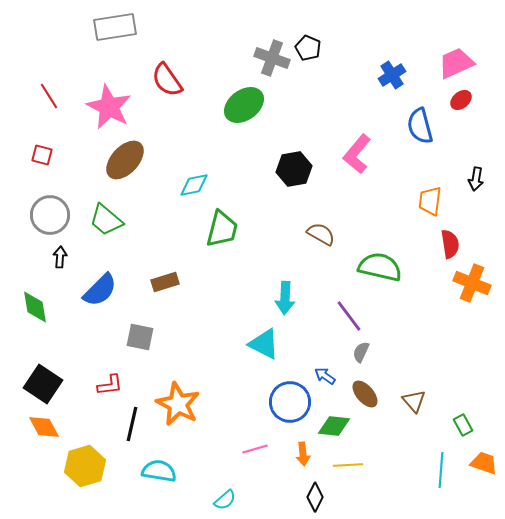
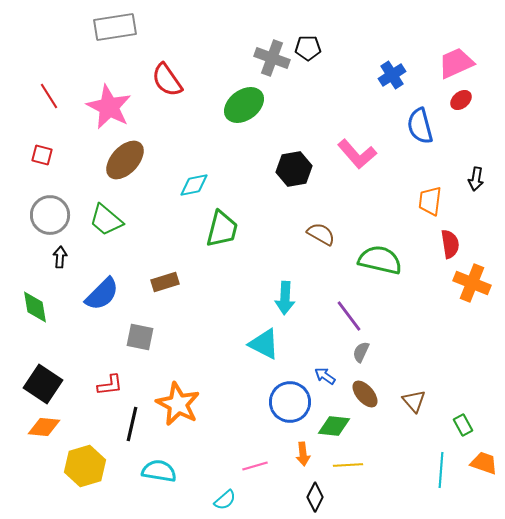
black pentagon at (308, 48): rotated 25 degrees counterclockwise
pink L-shape at (357, 154): rotated 81 degrees counterclockwise
green semicircle at (380, 267): moved 7 px up
blue semicircle at (100, 290): moved 2 px right, 4 px down
orange diamond at (44, 427): rotated 56 degrees counterclockwise
pink line at (255, 449): moved 17 px down
